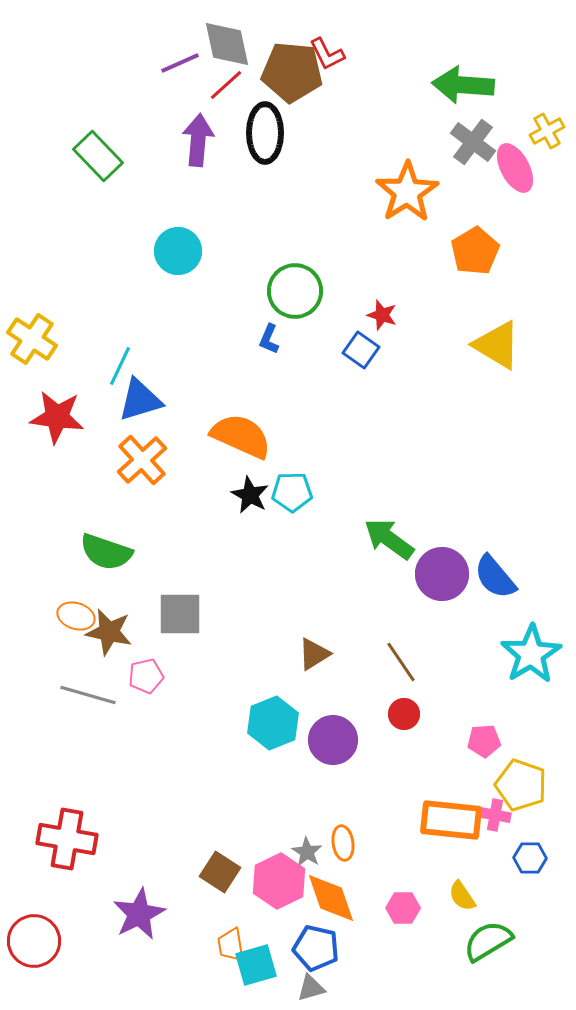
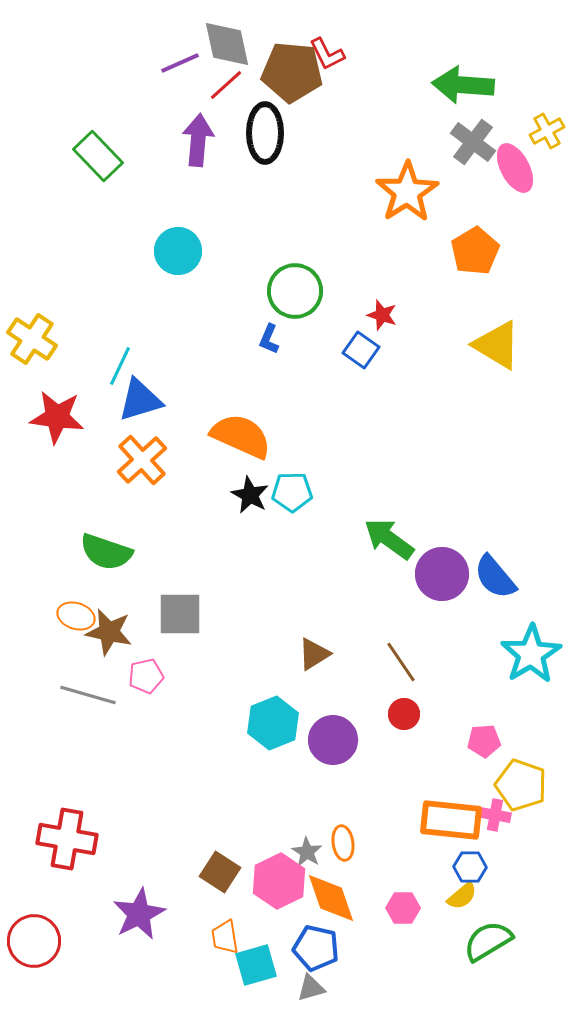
blue hexagon at (530, 858): moved 60 px left, 9 px down
yellow semicircle at (462, 896): rotated 96 degrees counterclockwise
orange trapezoid at (231, 945): moved 6 px left, 8 px up
